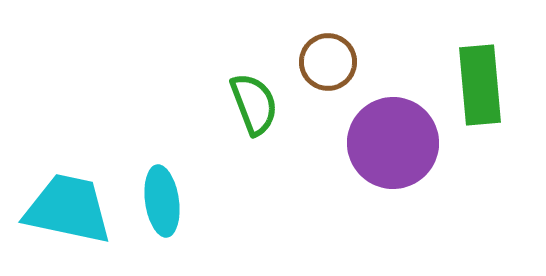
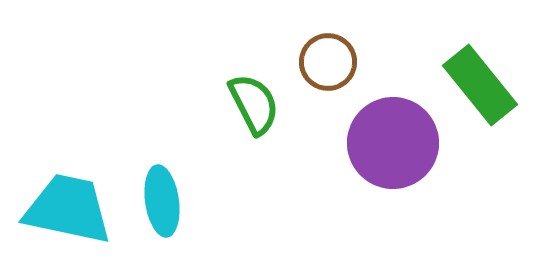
green rectangle: rotated 34 degrees counterclockwise
green semicircle: rotated 6 degrees counterclockwise
